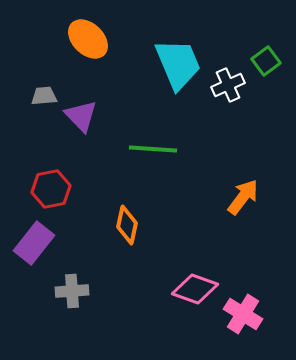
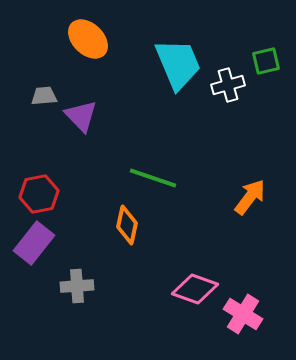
green square: rotated 24 degrees clockwise
white cross: rotated 8 degrees clockwise
green line: moved 29 px down; rotated 15 degrees clockwise
red hexagon: moved 12 px left, 5 px down
orange arrow: moved 7 px right
gray cross: moved 5 px right, 5 px up
